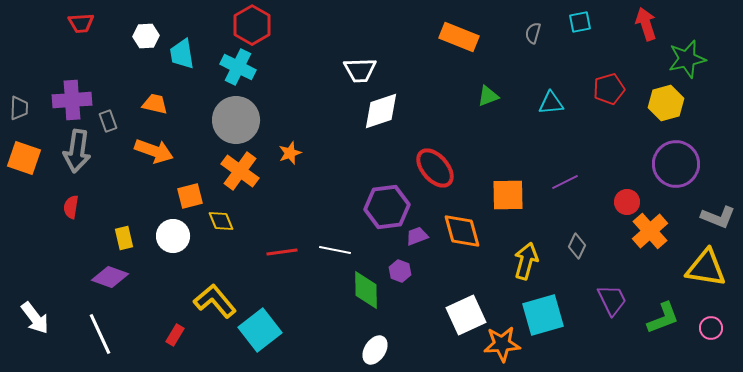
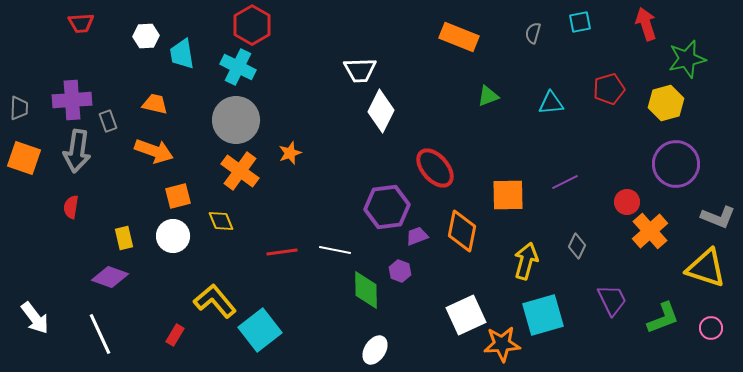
white diamond at (381, 111): rotated 45 degrees counterclockwise
orange square at (190, 196): moved 12 px left
orange diamond at (462, 231): rotated 27 degrees clockwise
yellow triangle at (706, 268): rotated 9 degrees clockwise
